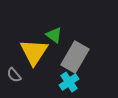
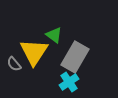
gray semicircle: moved 11 px up
